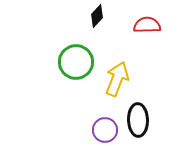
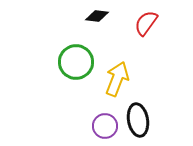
black diamond: rotated 55 degrees clockwise
red semicircle: moved 1 px left, 2 px up; rotated 52 degrees counterclockwise
black ellipse: rotated 8 degrees counterclockwise
purple circle: moved 4 px up
